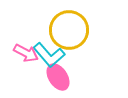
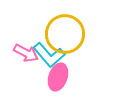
yellow circle: moved 4 px left, 4 px down
pink ellipse: rotated 52 degrees clockwise
